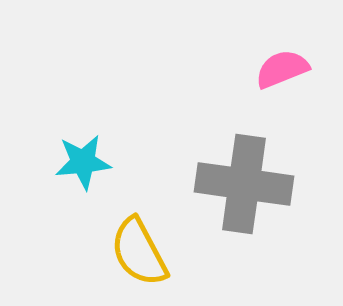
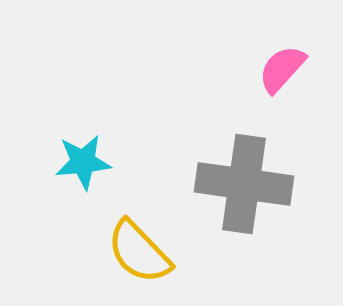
pink semicircle: rotated 26 degrees counterclockwise
yellow semicircle: rotated 16 degrees counterclockwise
